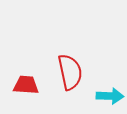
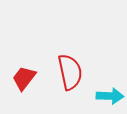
red trapezoid: moved 2 px left, 7 px up; rotated 56 degrees counterclockwise
